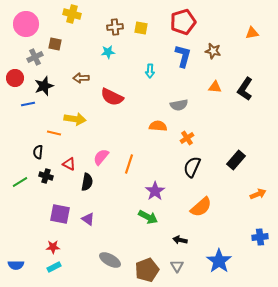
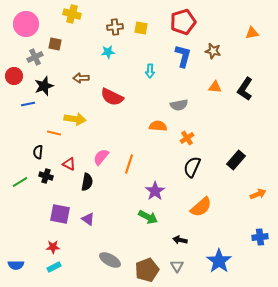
red circle at (15, 78): moved 1 px left, 2 px up
